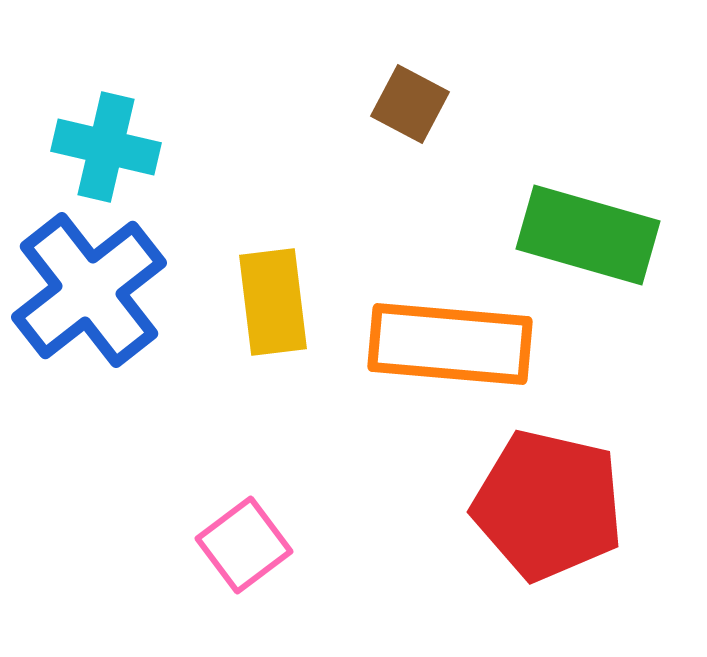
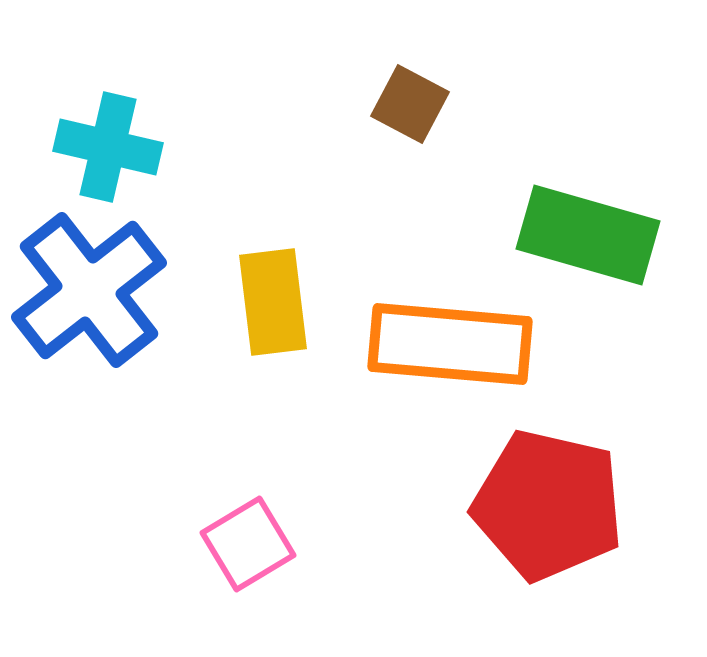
cyan cross: moved 2 px right
pink square: moved 4 px right, 1 px up; rotated 6 degrees clockwise
